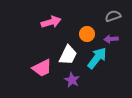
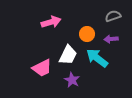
cyan arrow: rotated 90 degrees counterclockwise
